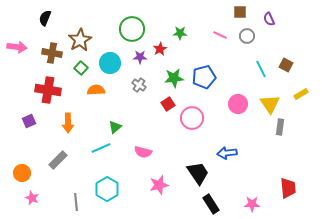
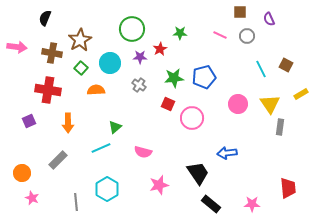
red square at (168, 104): rotated 32 degrees counterclockwise
black rectangle at (211, 204): rotated 18 degrees counterclockwise
